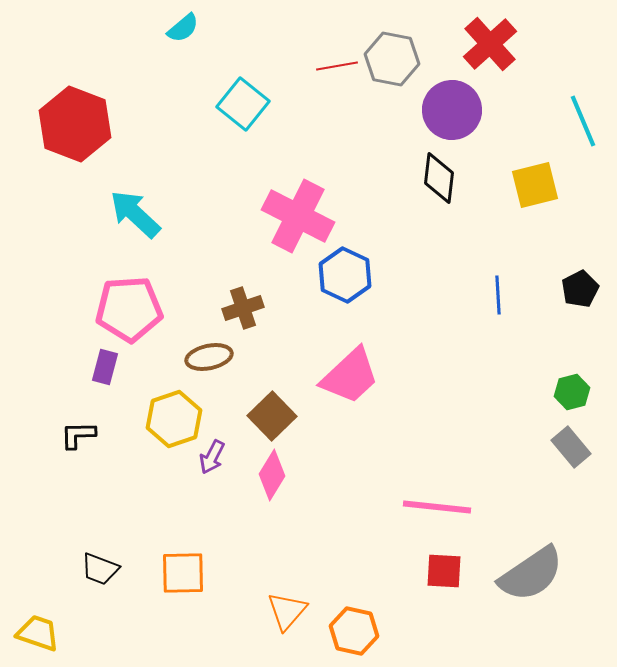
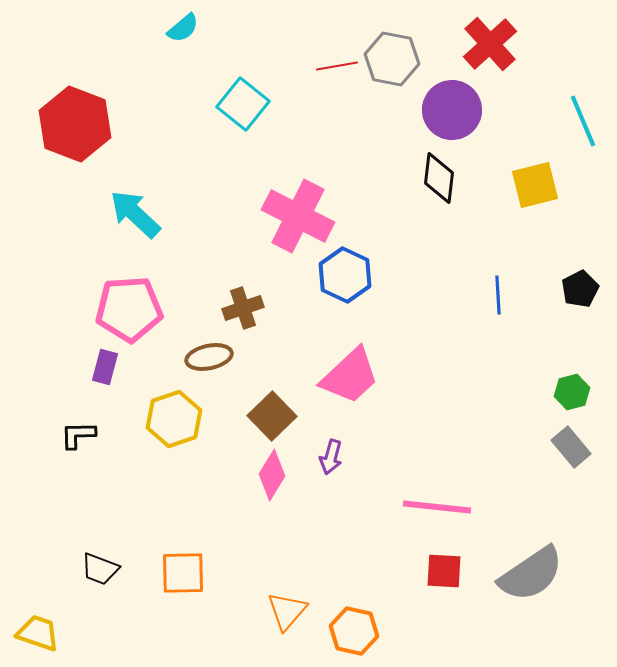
purple arrow: moved 119 px right; rotated 12 degrees counterclockwise
